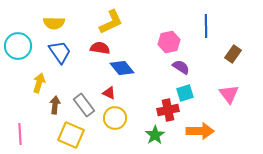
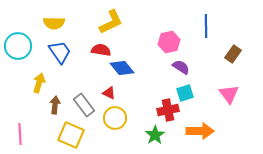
red semicircle: moved 1 px right, 2 px down
